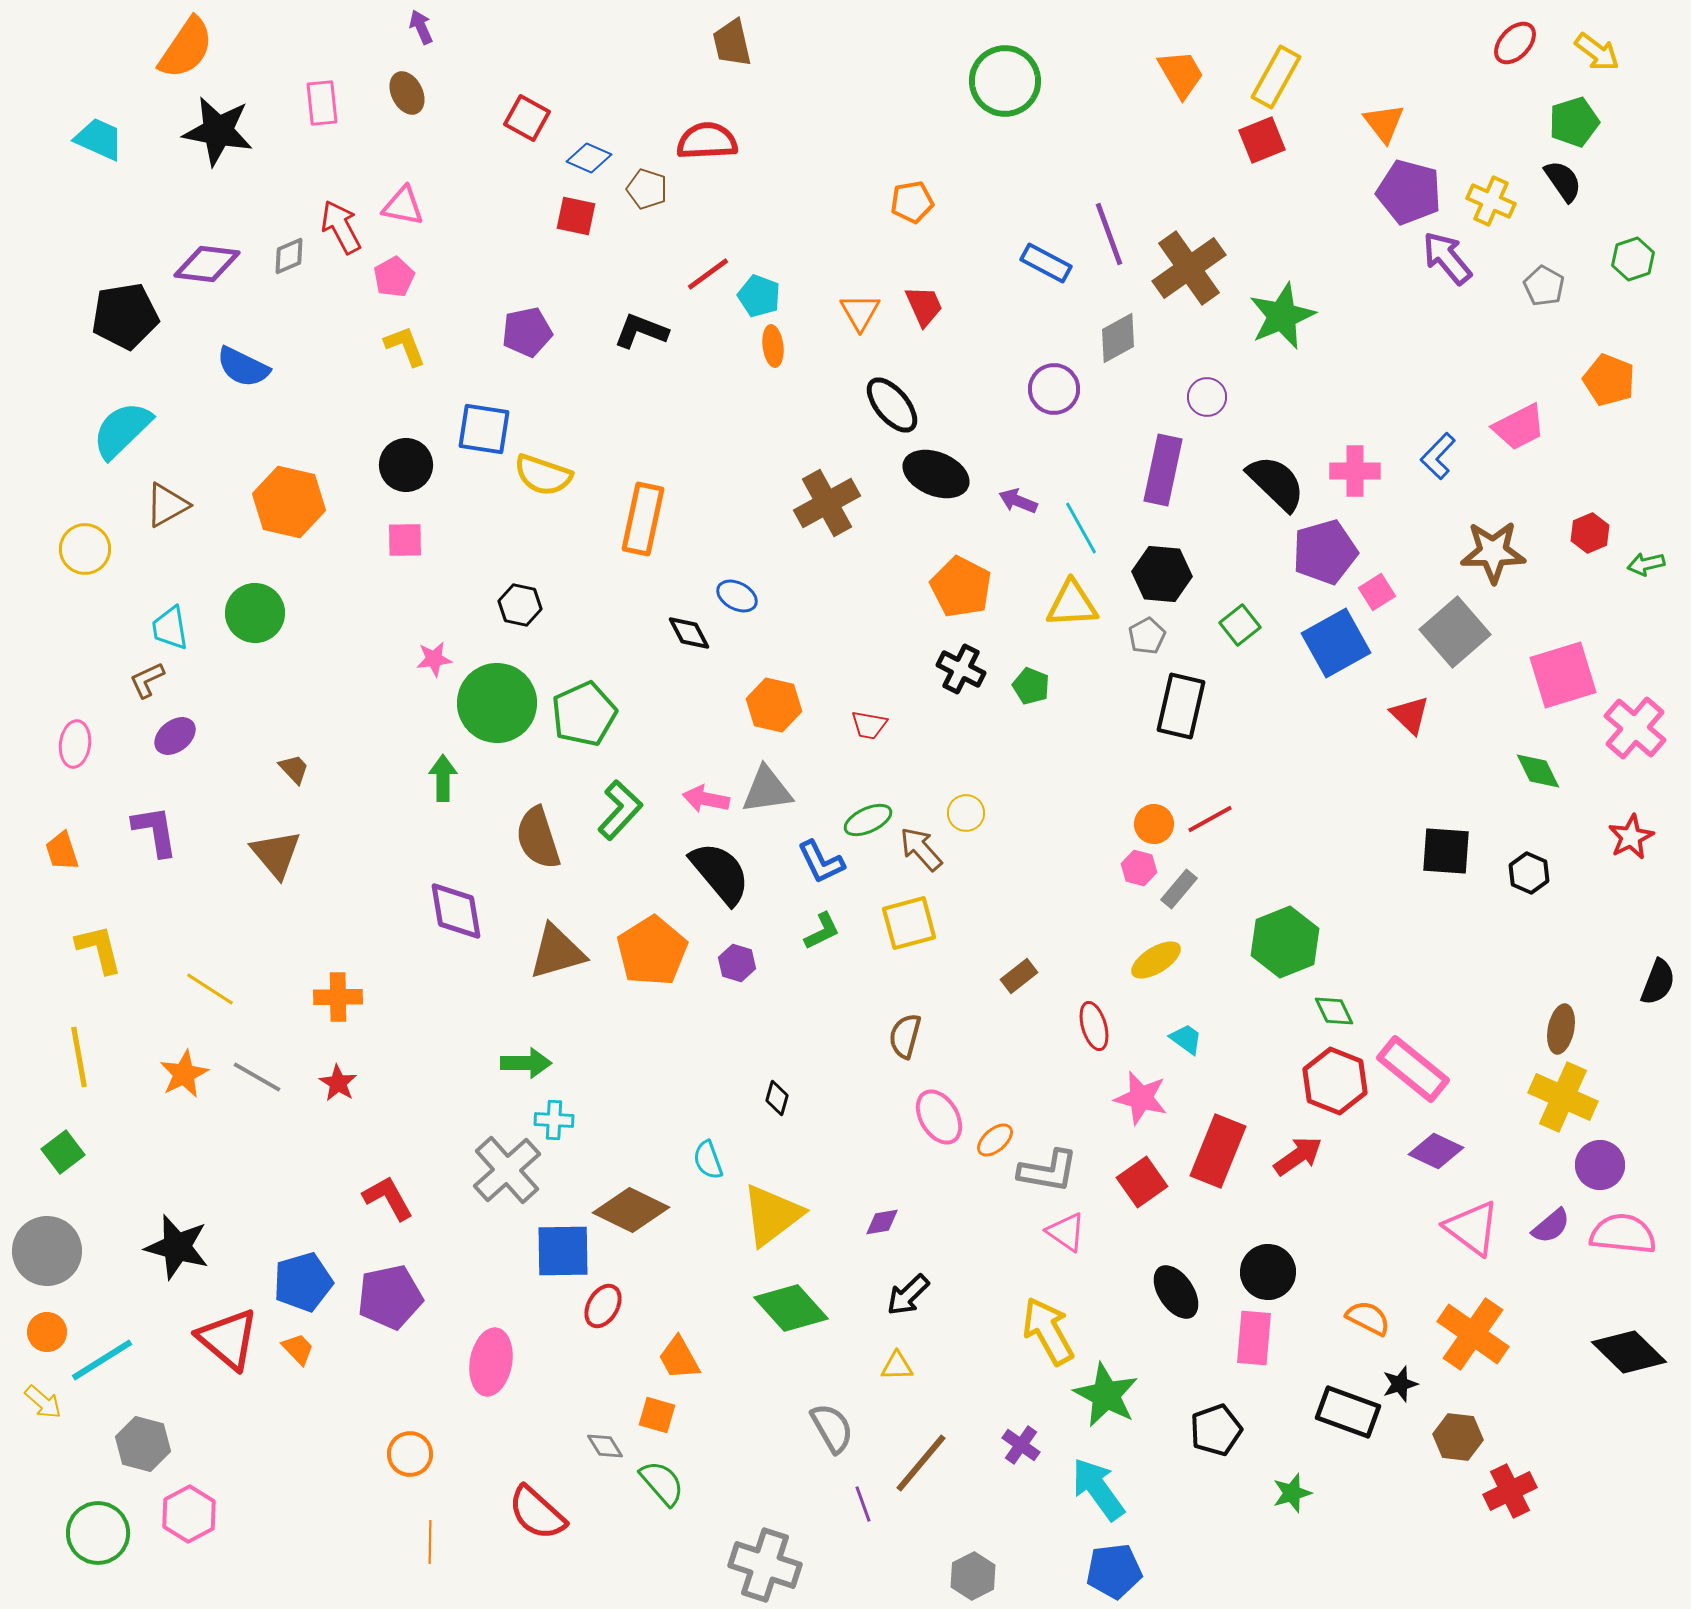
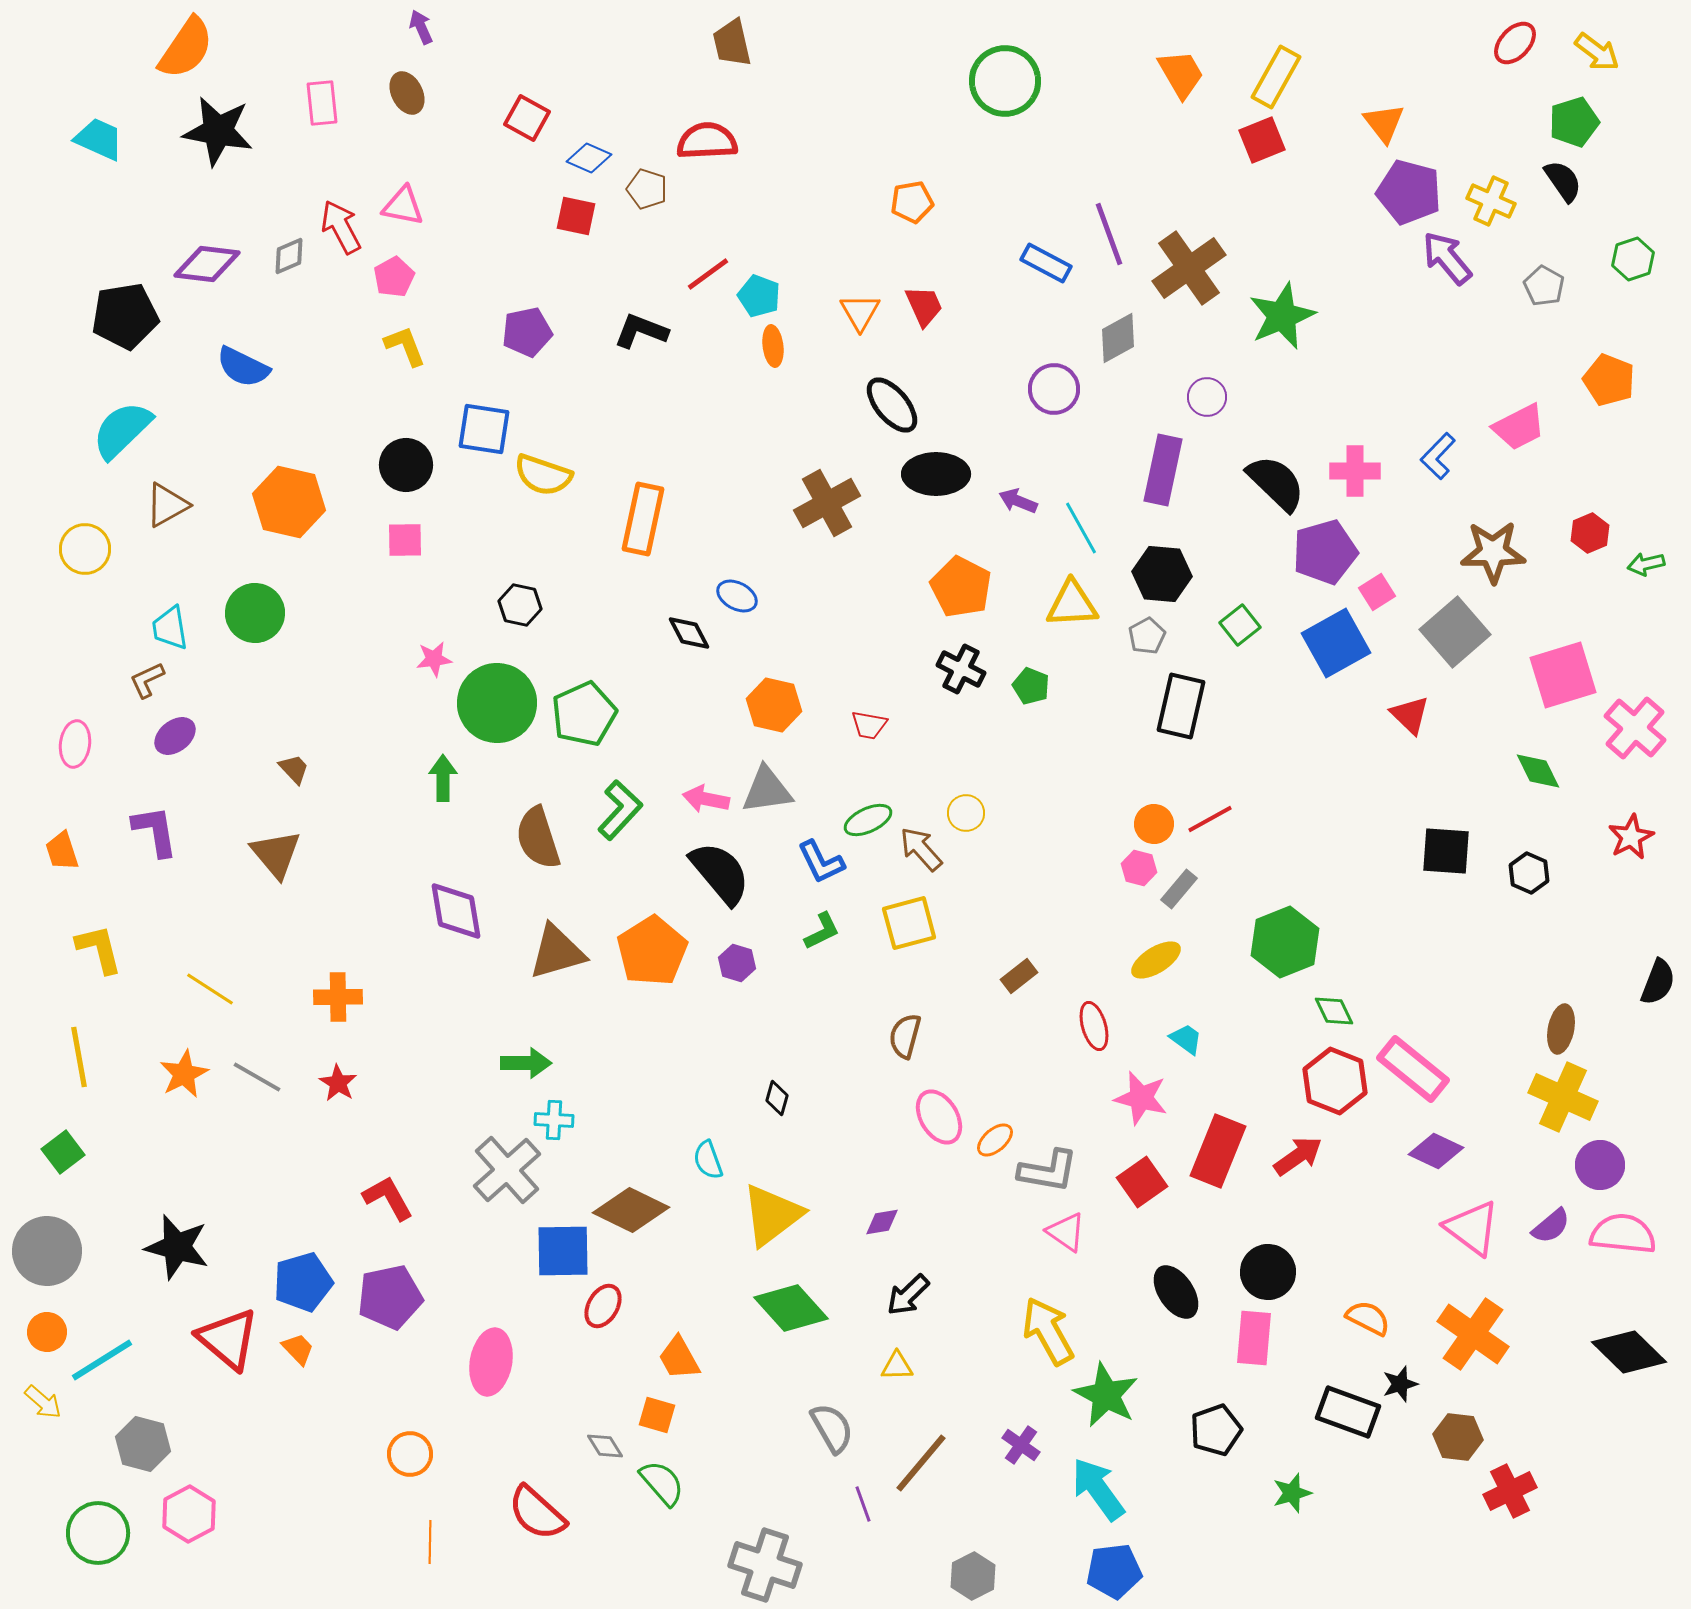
black ellipse at (936, 474): rotated 22 degrees counterclockwise
